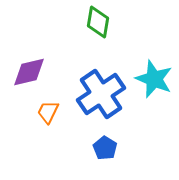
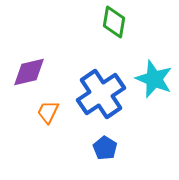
green diamond: moved 16 px right
